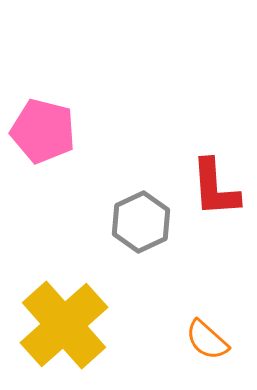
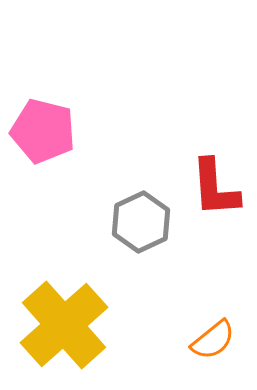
orange semicircle: moved 6 px right; rotated 81 degrees counterclockwise
